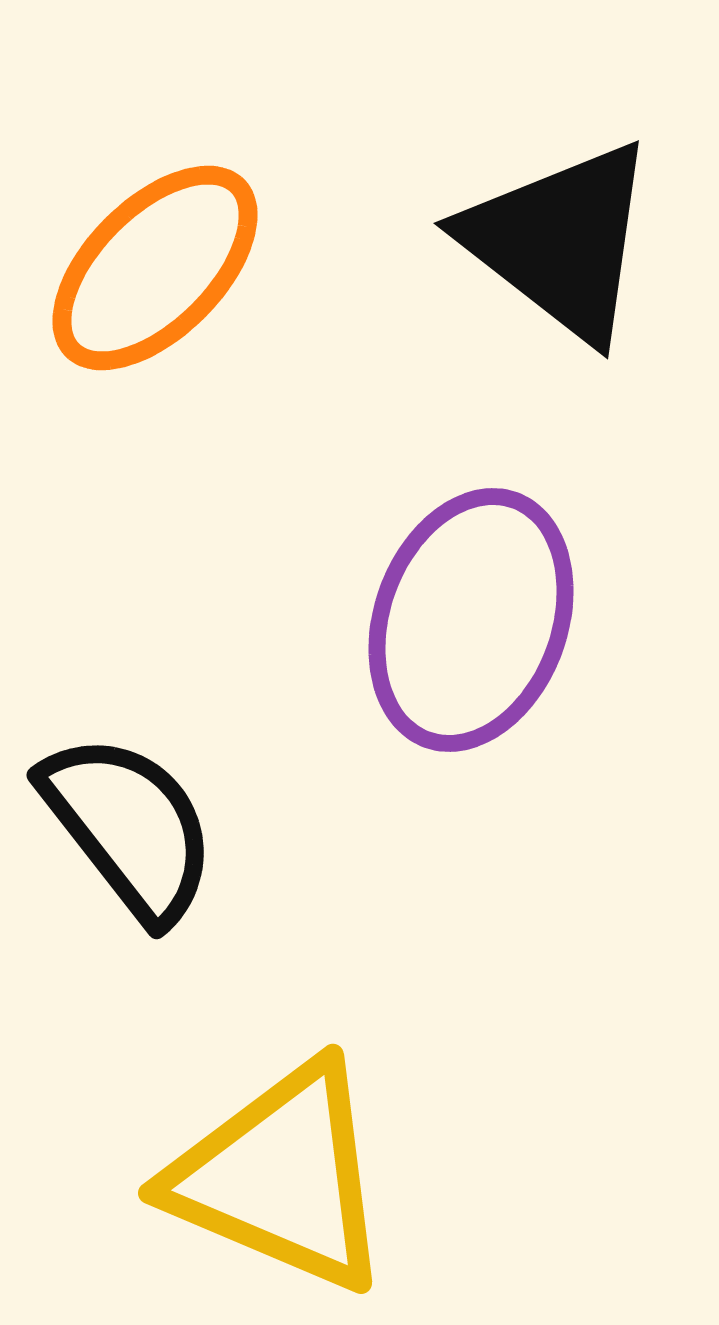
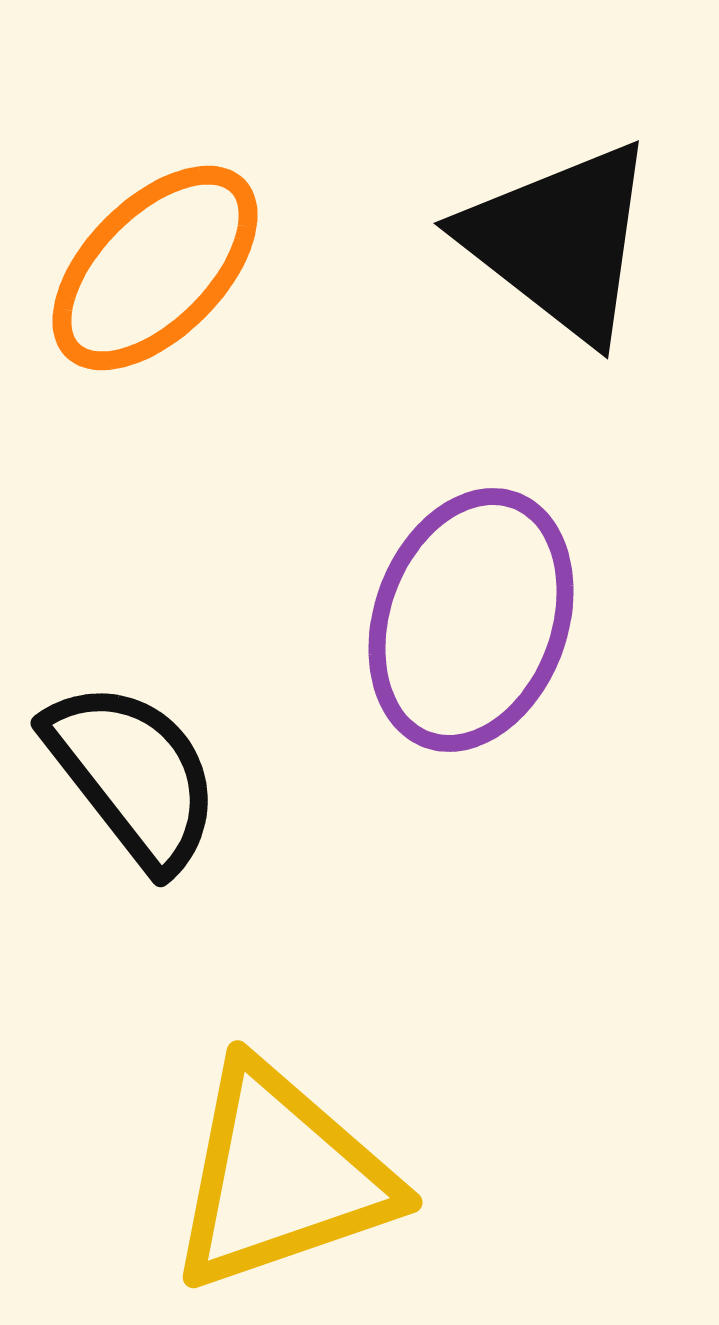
black semicircle: moved 4 px right, 52 px up
yellow triangle: rotated 42 degrees counterclockwise
